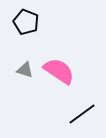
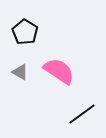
black pentagon: moved 1 px left, 10 px down; rotated 10 degrees clockwise
gray triangle: moved 5 px left, 2 px down; rotated 12 degrees clockwise
